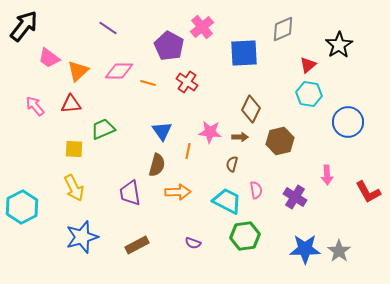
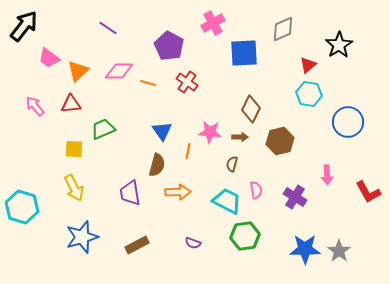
pink cross at (202, 27): moved 11 px right, 4 px up; rotated 10 degrees clockwise
cyan hexagon at (22, 207): rotated 16 degrees counterclockwise
